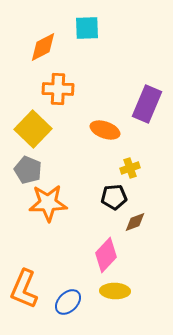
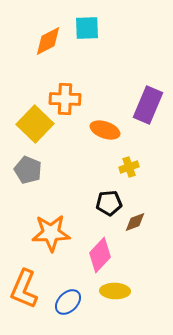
orange diamond: moved 5 px right, 6 px up
orange cross: moved 7 px right, 10 px down
purple rectangle: moved 1 px right, 1 px down
yellow square: moved 2 px right, 5 px up
yellow cross: moved 1 px left, 1 px up
black pentagon: moved 5 px left, 6 px down
orange star: moved 3 px right, 30 px down
pink diamond: moved 6 px left
